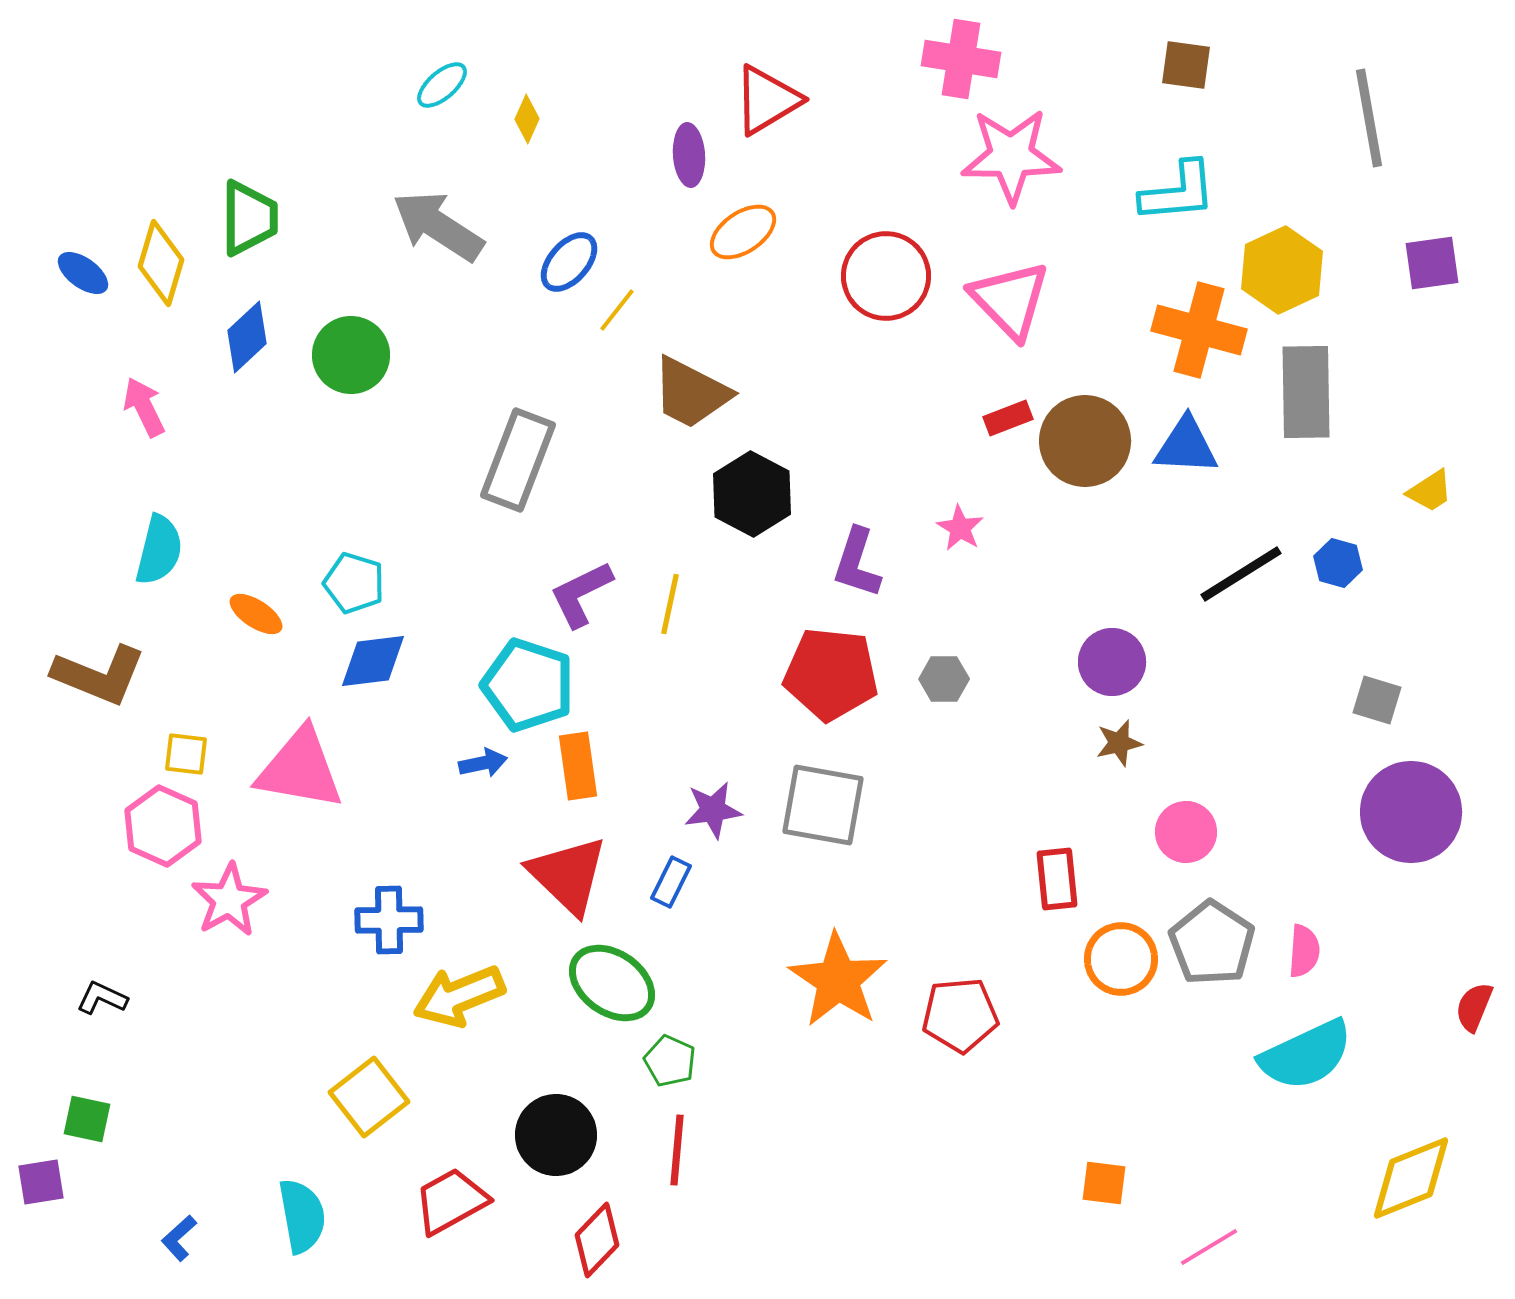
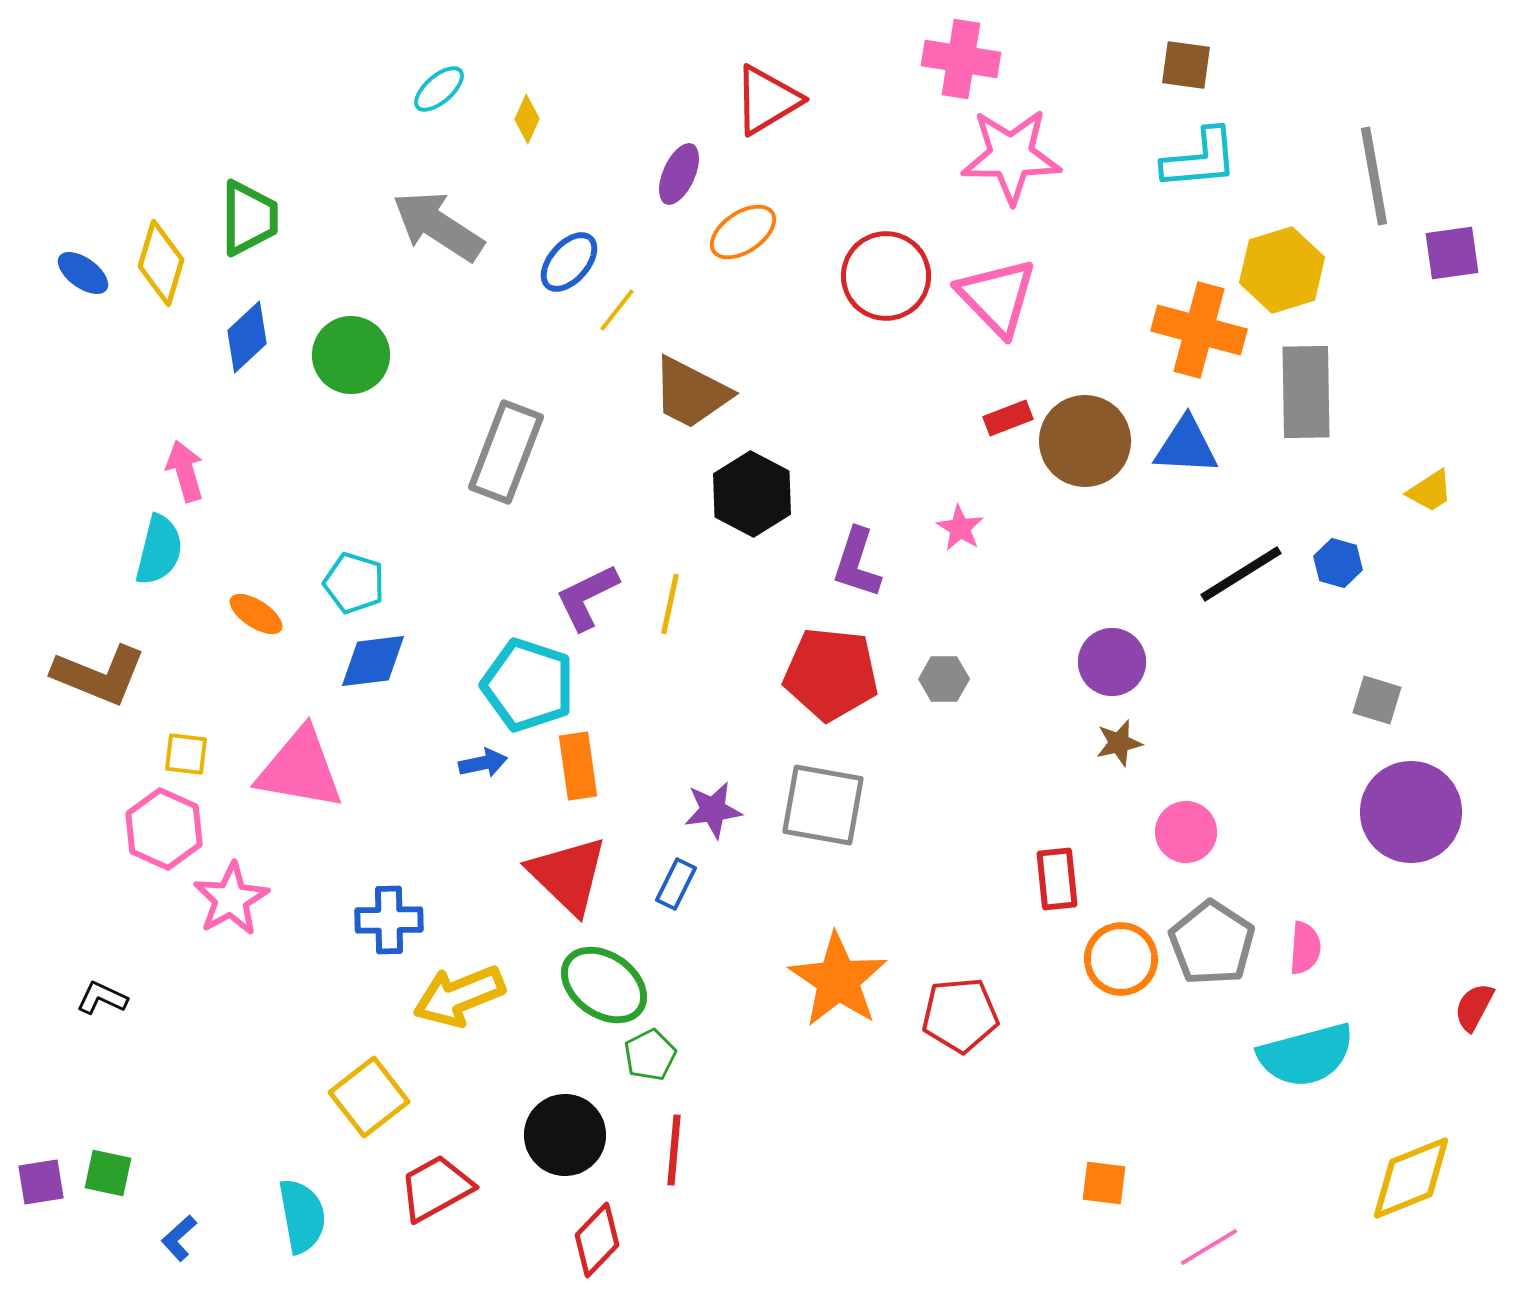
cyan ellipse at (442, 85): moved 3 px left, 4 px down
gray line at (1369, 118): moved 5 px right, 58 px down
purple ellipse at (689, 155): moved 10 px left, 19 px down; rotated 28 degrees clockwise
cyan L-shape at (1178, 192): moved 22 px right, 33 px up
purple square at (1432, 263): moved 20 px right, 10 px up
yellow hexagon at (1282, 270): rotated 8 degrees clockwise
pink triangle at (1010, 300): moved 13 px left, 3 px up
pink arrow at (144, 407): moved 41 px right, 64 px down; rotated 10 degrees clockwise
gray rectangle at (518, 460): moved 12 px left, 8 px up
purple L-shape at (581, 594): moved 6 px right, 3 px down
pink hexagon at (163, 826): moved 1 px right, 3 px down
blue rectangle at (671, 882): moved 5 px right, 2 px down
pink star at (229, 900): moved 2 px right, 1 px up
pink semicircle at (1304, 951): moved 1 px right, 3 px up
green ellipse at (612, 983): moved 8 px left, 2 px down
red semicircle at (1474, 1007): rotated 6 degrees clockwise
cyan semicircle at (1306, 1055): rotated 10 degrees clockwise
green pentagon at (670, 1061): moved 20 px left, 6 px up; rotated 21 degrees clockwise
green square at (87, 1119): moved 21 px right, 54 px down
black circle at (556, 1135): moved 9 px right
red line at (677, 1150): moved 3 px left
red trapezoid at (451, 1201): moved 15 px left, 13 px up
